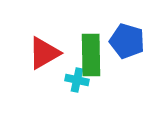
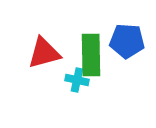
blue pentagon: rotated 12 degrees counterclockwise
red triangle: rotated 15 degrees clockwise
